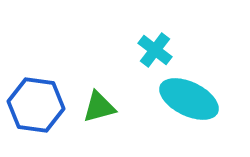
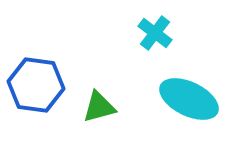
cyan cross: moved 17 px up
blue hexagon: moved 20 px up
